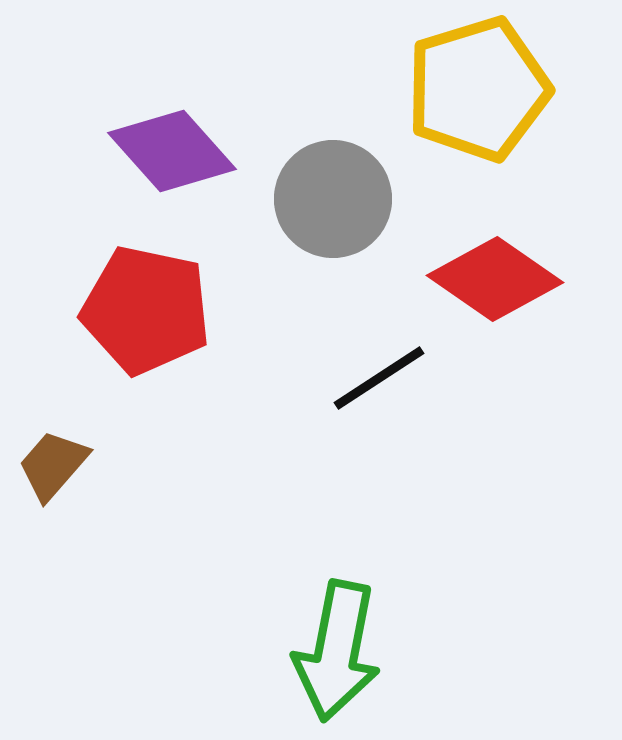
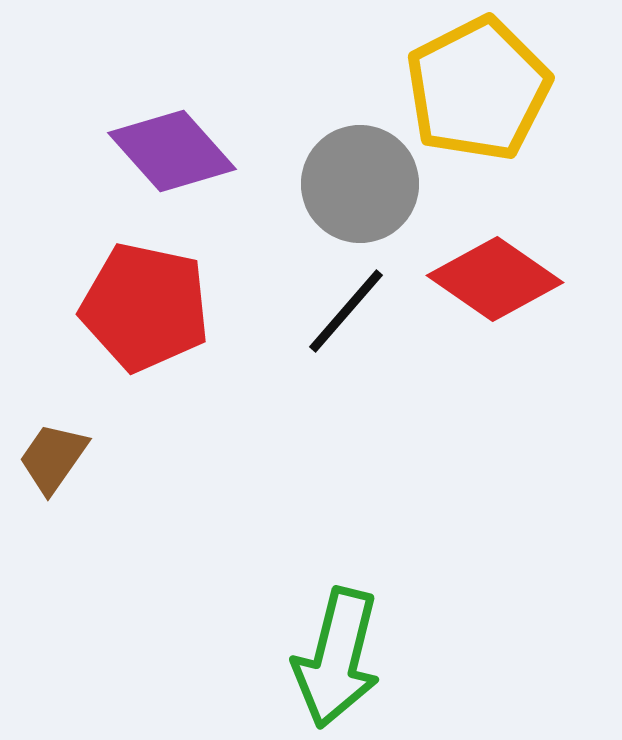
yellow pentagon: rotated 10 degrees counterclockwise
gray circle: moved 27 px right, 15 px up
red pentagon: moved 1 px left, 3 px up
black line: moved 33 px left, 67 px up; rotated 16 degrees counterclockwise
brown trapezoid: moved 7 px up; rotated 6 degrees counterclockwise
green arrow: moved 7 px down; rotated 3 degrees clockwise
